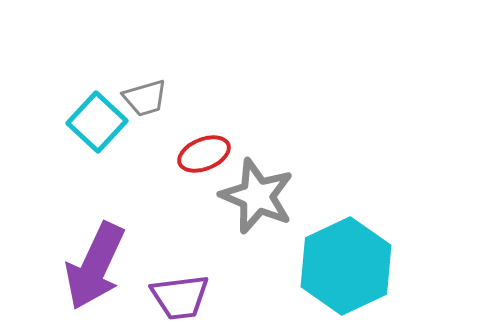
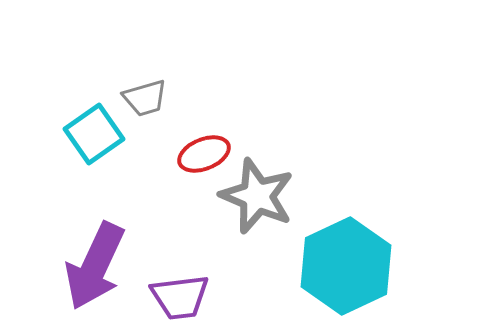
cyan square: moved 3 px left, 12 px down; rotated 12 degrees clockwise
